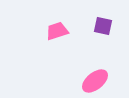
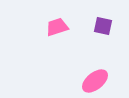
pink trapezoid: moved 4 px up
